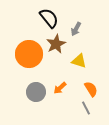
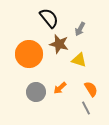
gray arrow: moved 4 px right
brown star: moved 3 px right; rotated 30 degrees counterclockwise
yellow triangle: moved 1 px up
